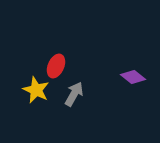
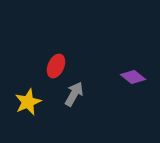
yellow star: moved 8 px left, 12 px down; rotated 24 degrees clockwise
